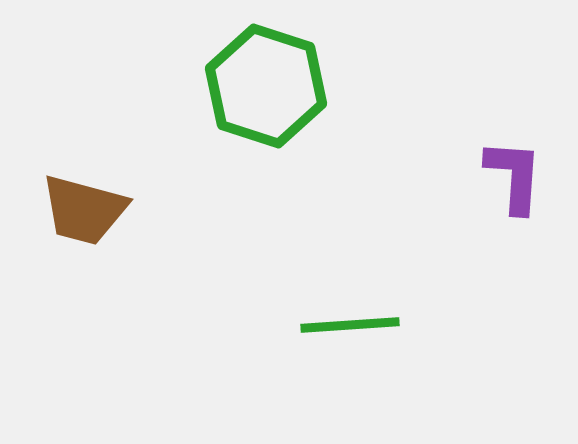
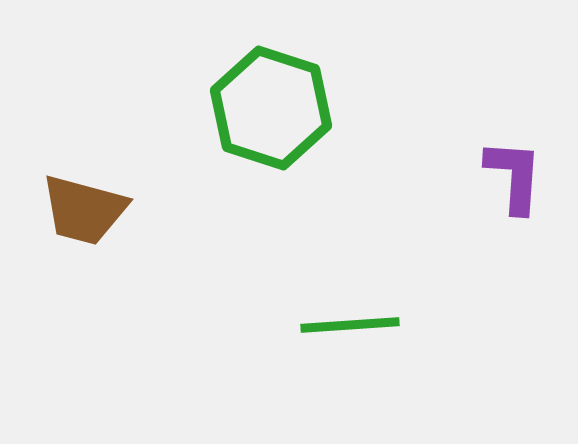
green hexagon: moved 5 px right, 22 px down
